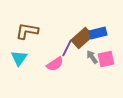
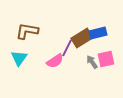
brown rectangle: rotated 10 degrees clockwise
gray arrow: moved 5 px down
pink semicircle: moved 3 px up
